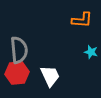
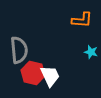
red hexagon: moved 16 px right; rotated 20 degrees clockwise
